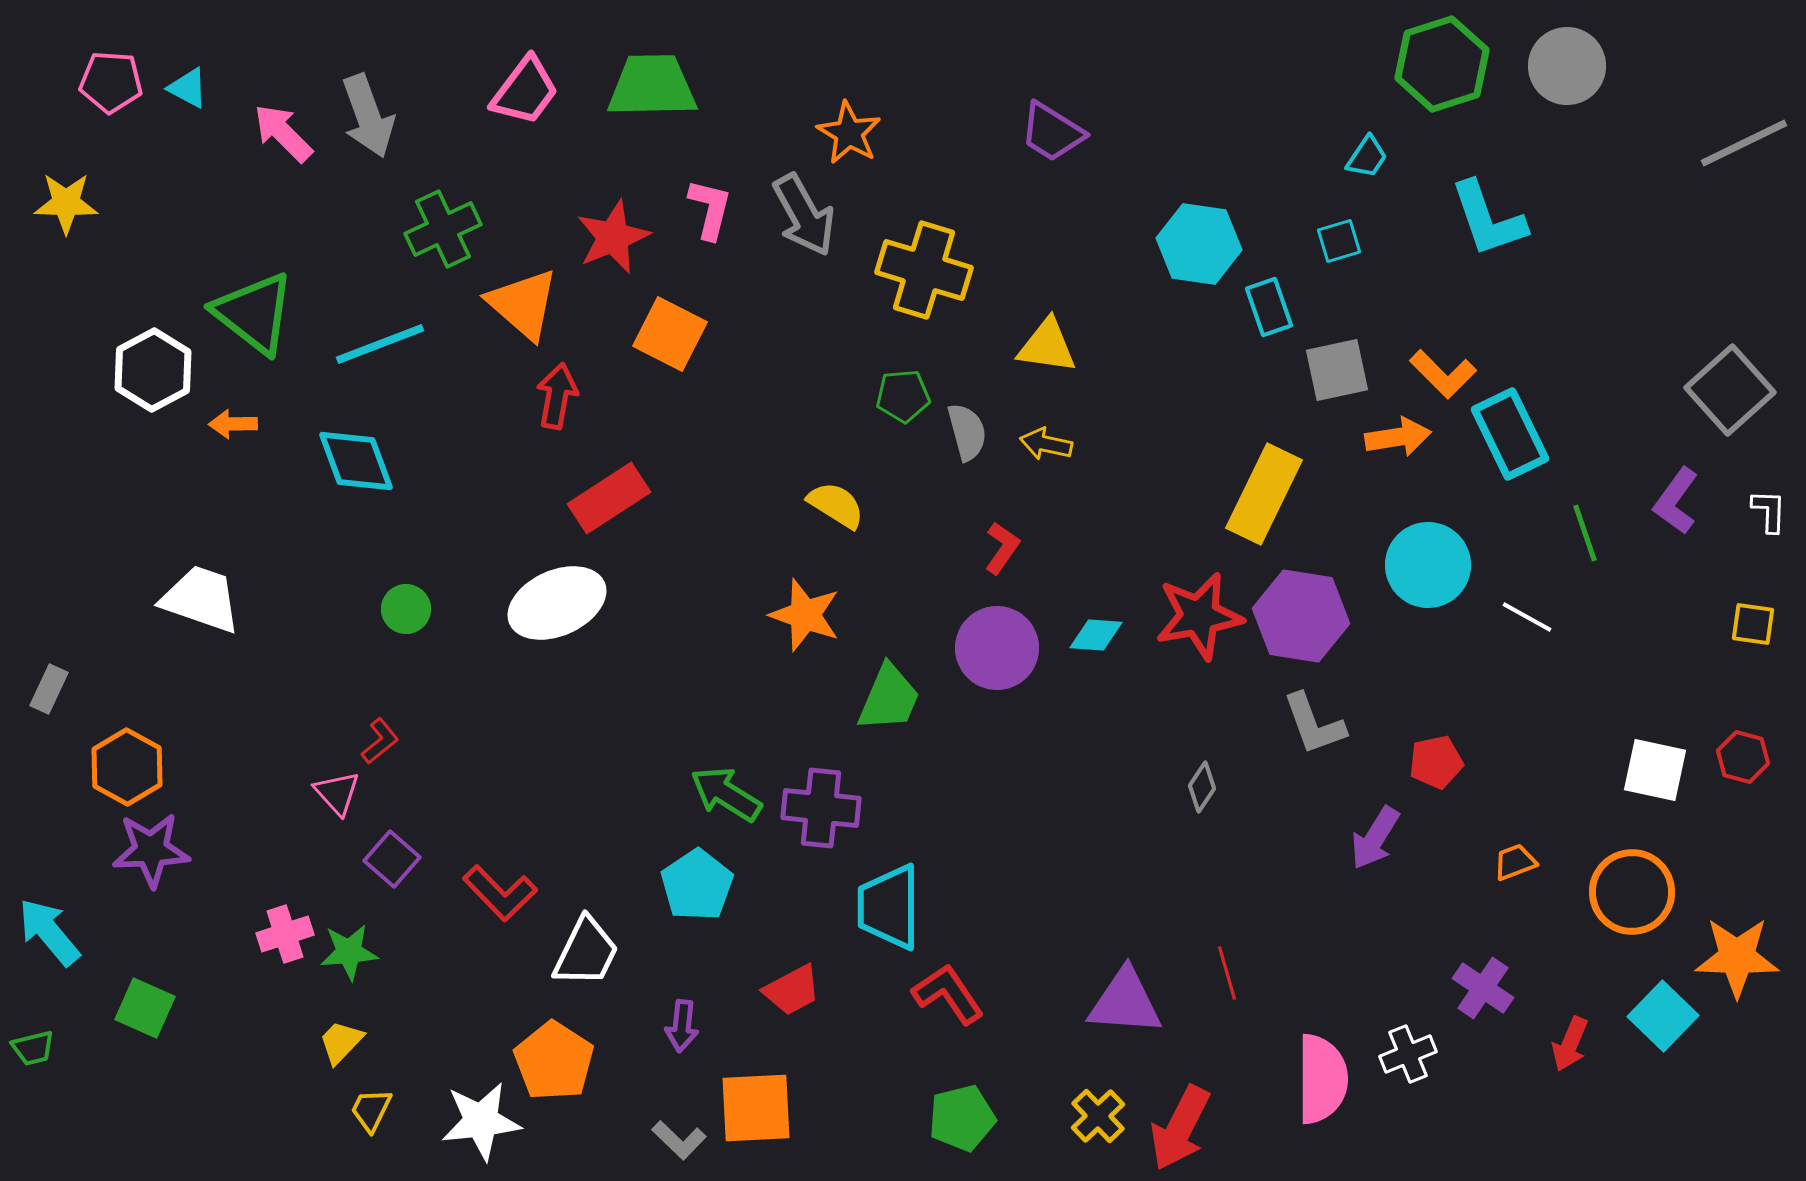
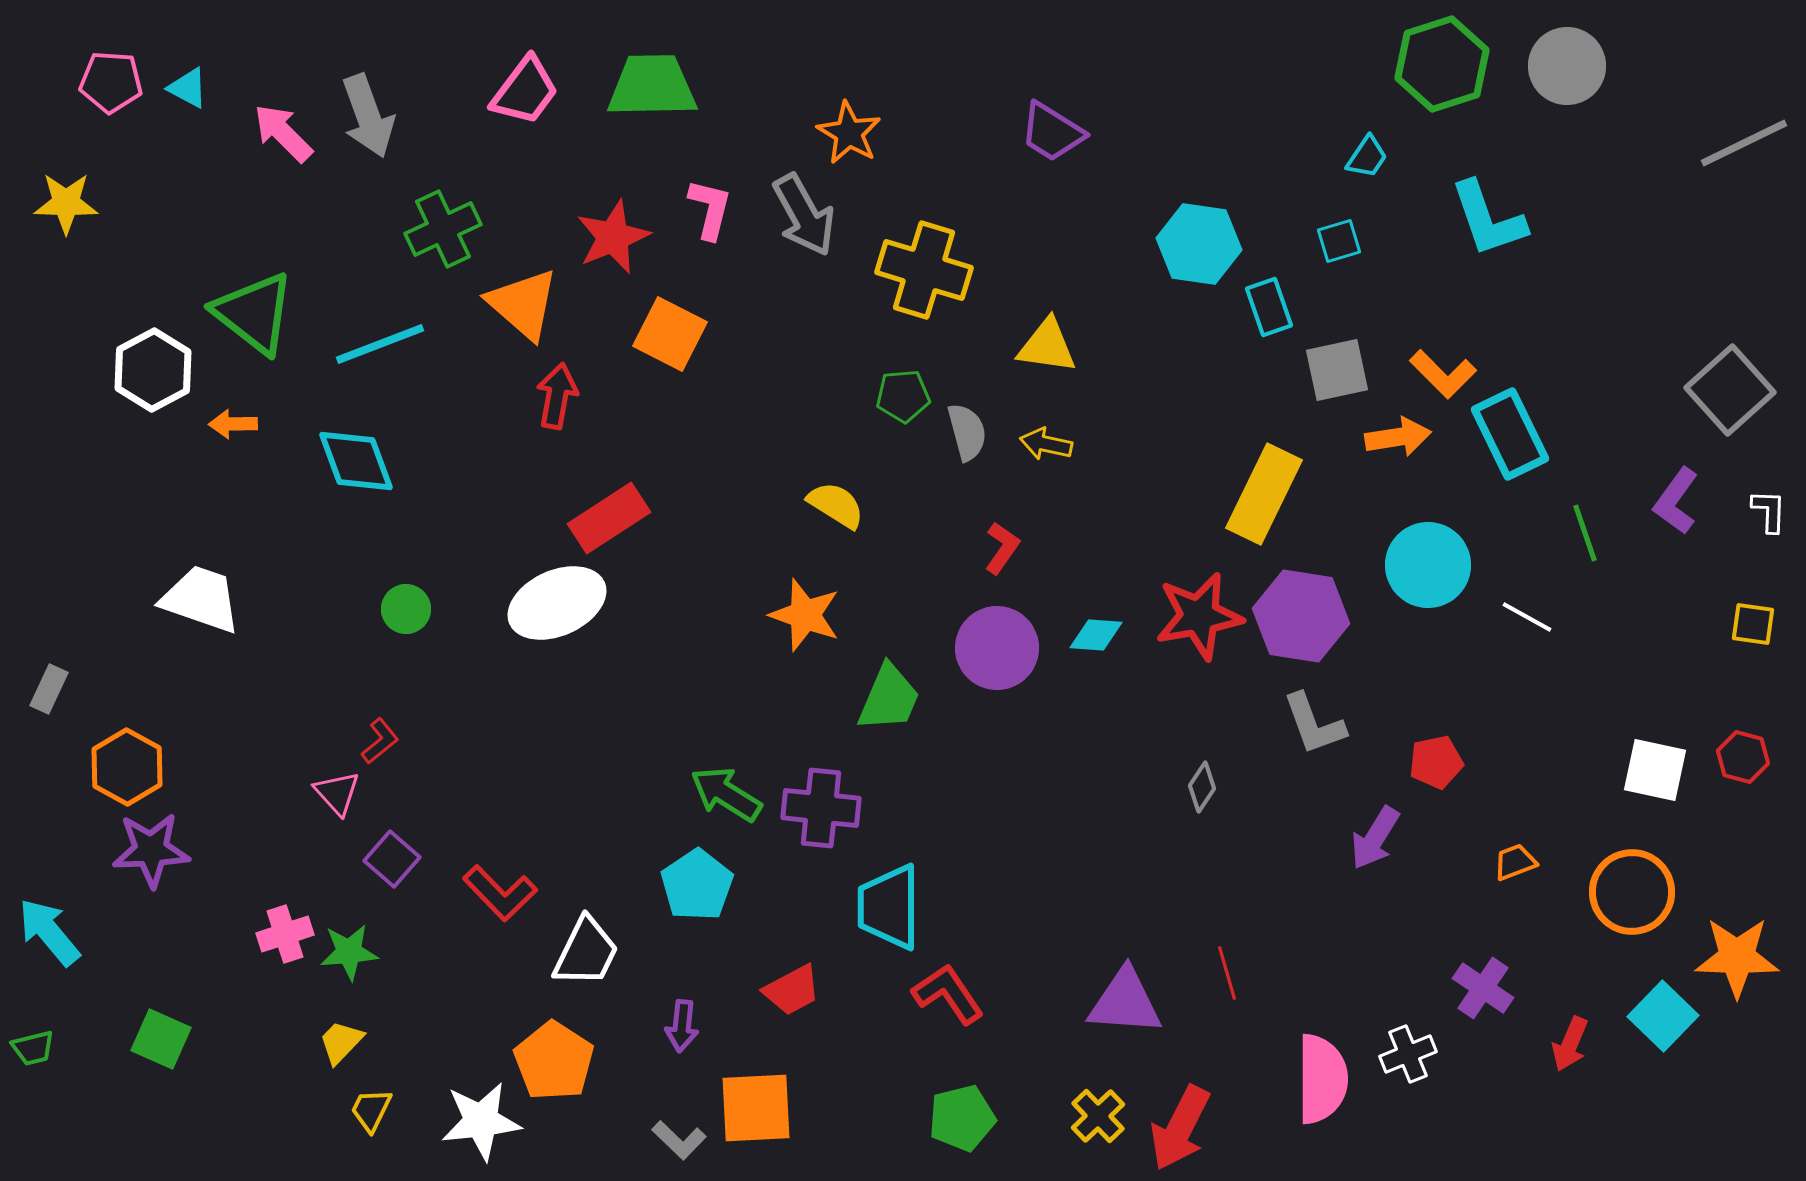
red rectangle at (609, 498): moved 20 px down
green square at (145, 1008): moved 16 px right, 31 px down
